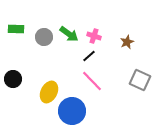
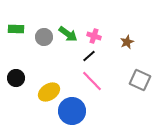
green arrow: moved 1 px left
black circle: moved 3 px right, 1 px up
yellow ellipse: rotated 30 degrees clockwise
